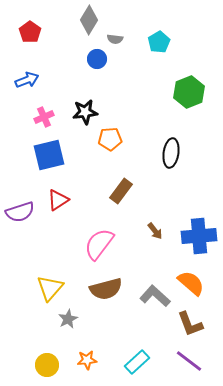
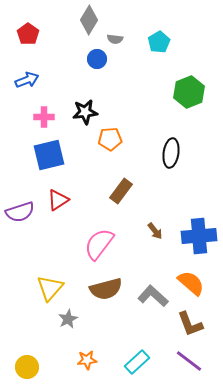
red pentagon: moved 2 px left, 2 px down
pink cross: rotated 24 degrees clockwise
gray L-shape: moved 2 px left
yellow circle: moved 20 px left, 2 px down
